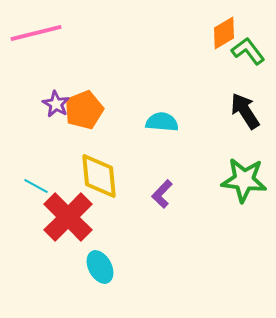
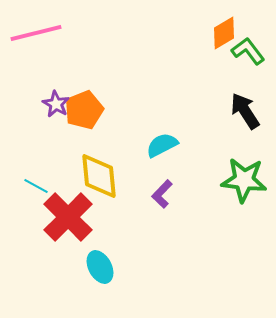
cyan semicircle: moved 23 px down; rotated 32 degrees counterclockwise
